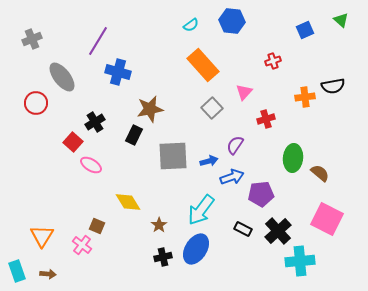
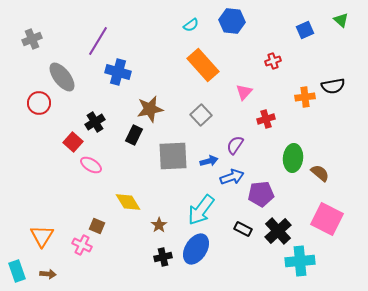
red circle at (36, 103): moved 3 px right
gray square at (212, 108): moved 11 px left, 7 px down
pink cross at (82, 245): rotated 12 degrees counterclockwise
